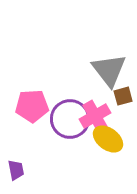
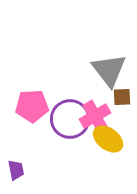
brown square: moved 1 px left, 1 px down; rotated 12 degrees clockwise
